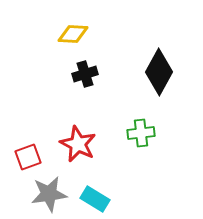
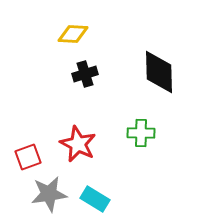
black diamond: rotated 30 degrees counterclockwise
green cross: rotated 8 degrees clockwise
